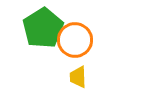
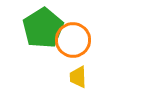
orange circle: moved 2 px left
